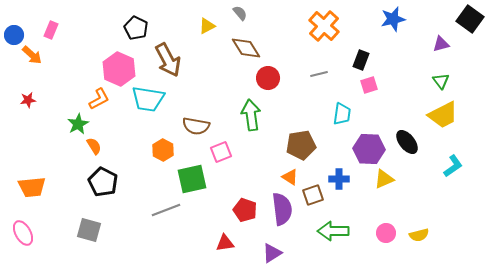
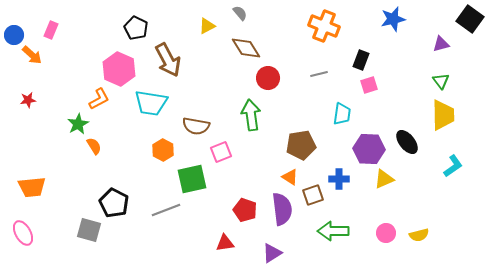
orange cross at (324, 26): rotated 20 degrees counterclockwise
cyan trapezoid at (148, 99): moved 3 px right, 4 px down
yellow trapezoid at (443, 115): rotated 64 degrees counterclockwise
black pentagon at (103, 182): moved 11 px right, 21 px down
